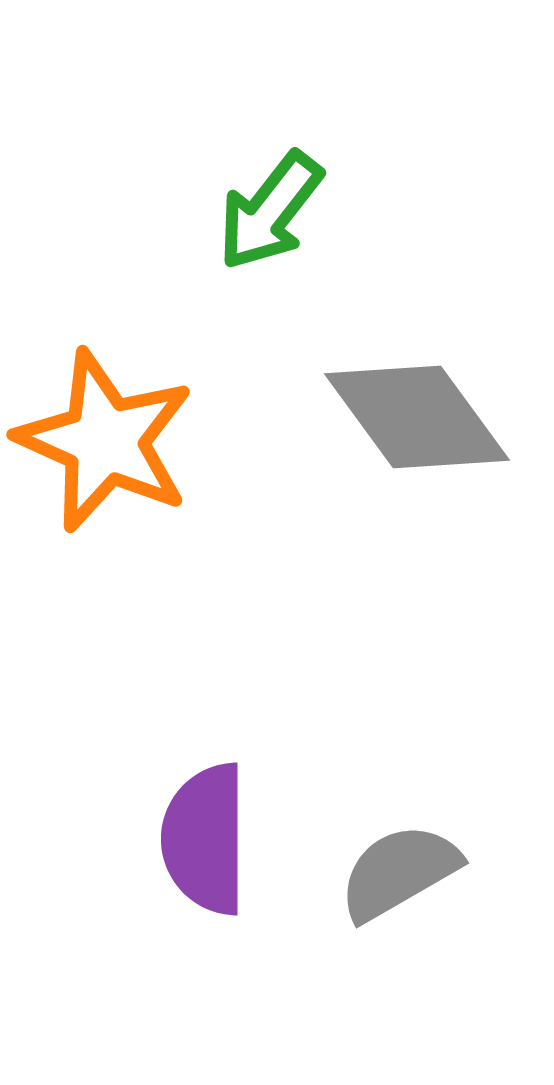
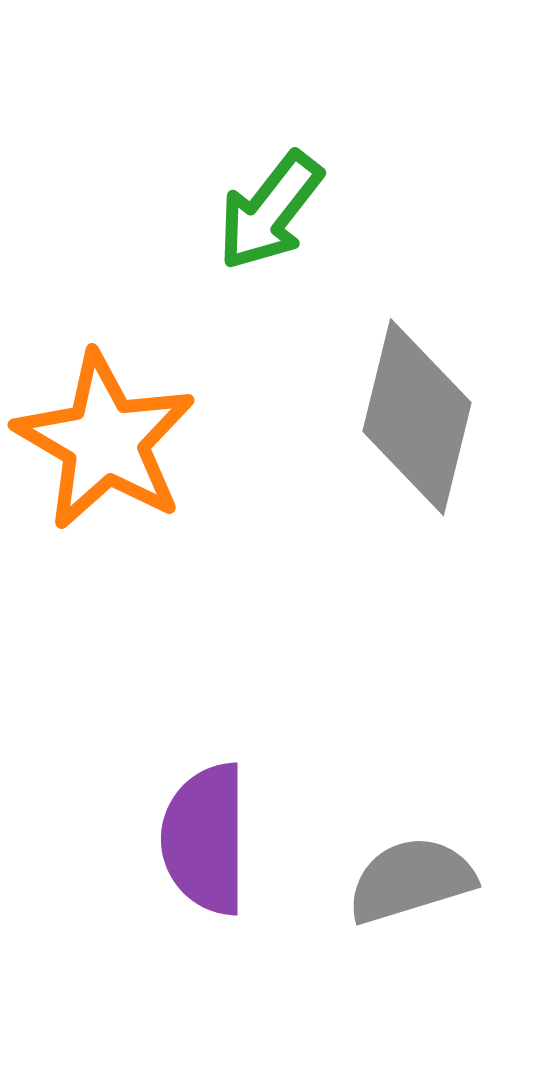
gray diamond: rotated 50 degrees clockwise
orange star: rotated 6 degrees clockwise
gray semicircle: moved 12 px right, 8 px down; rotated 13 degrees clockwise
